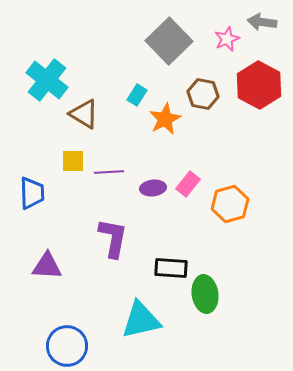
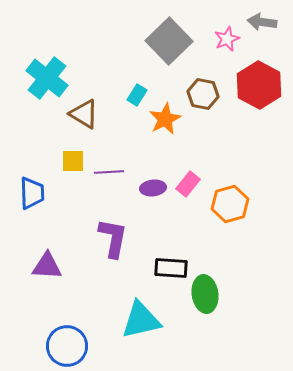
cyan cross: moved 2 px up
